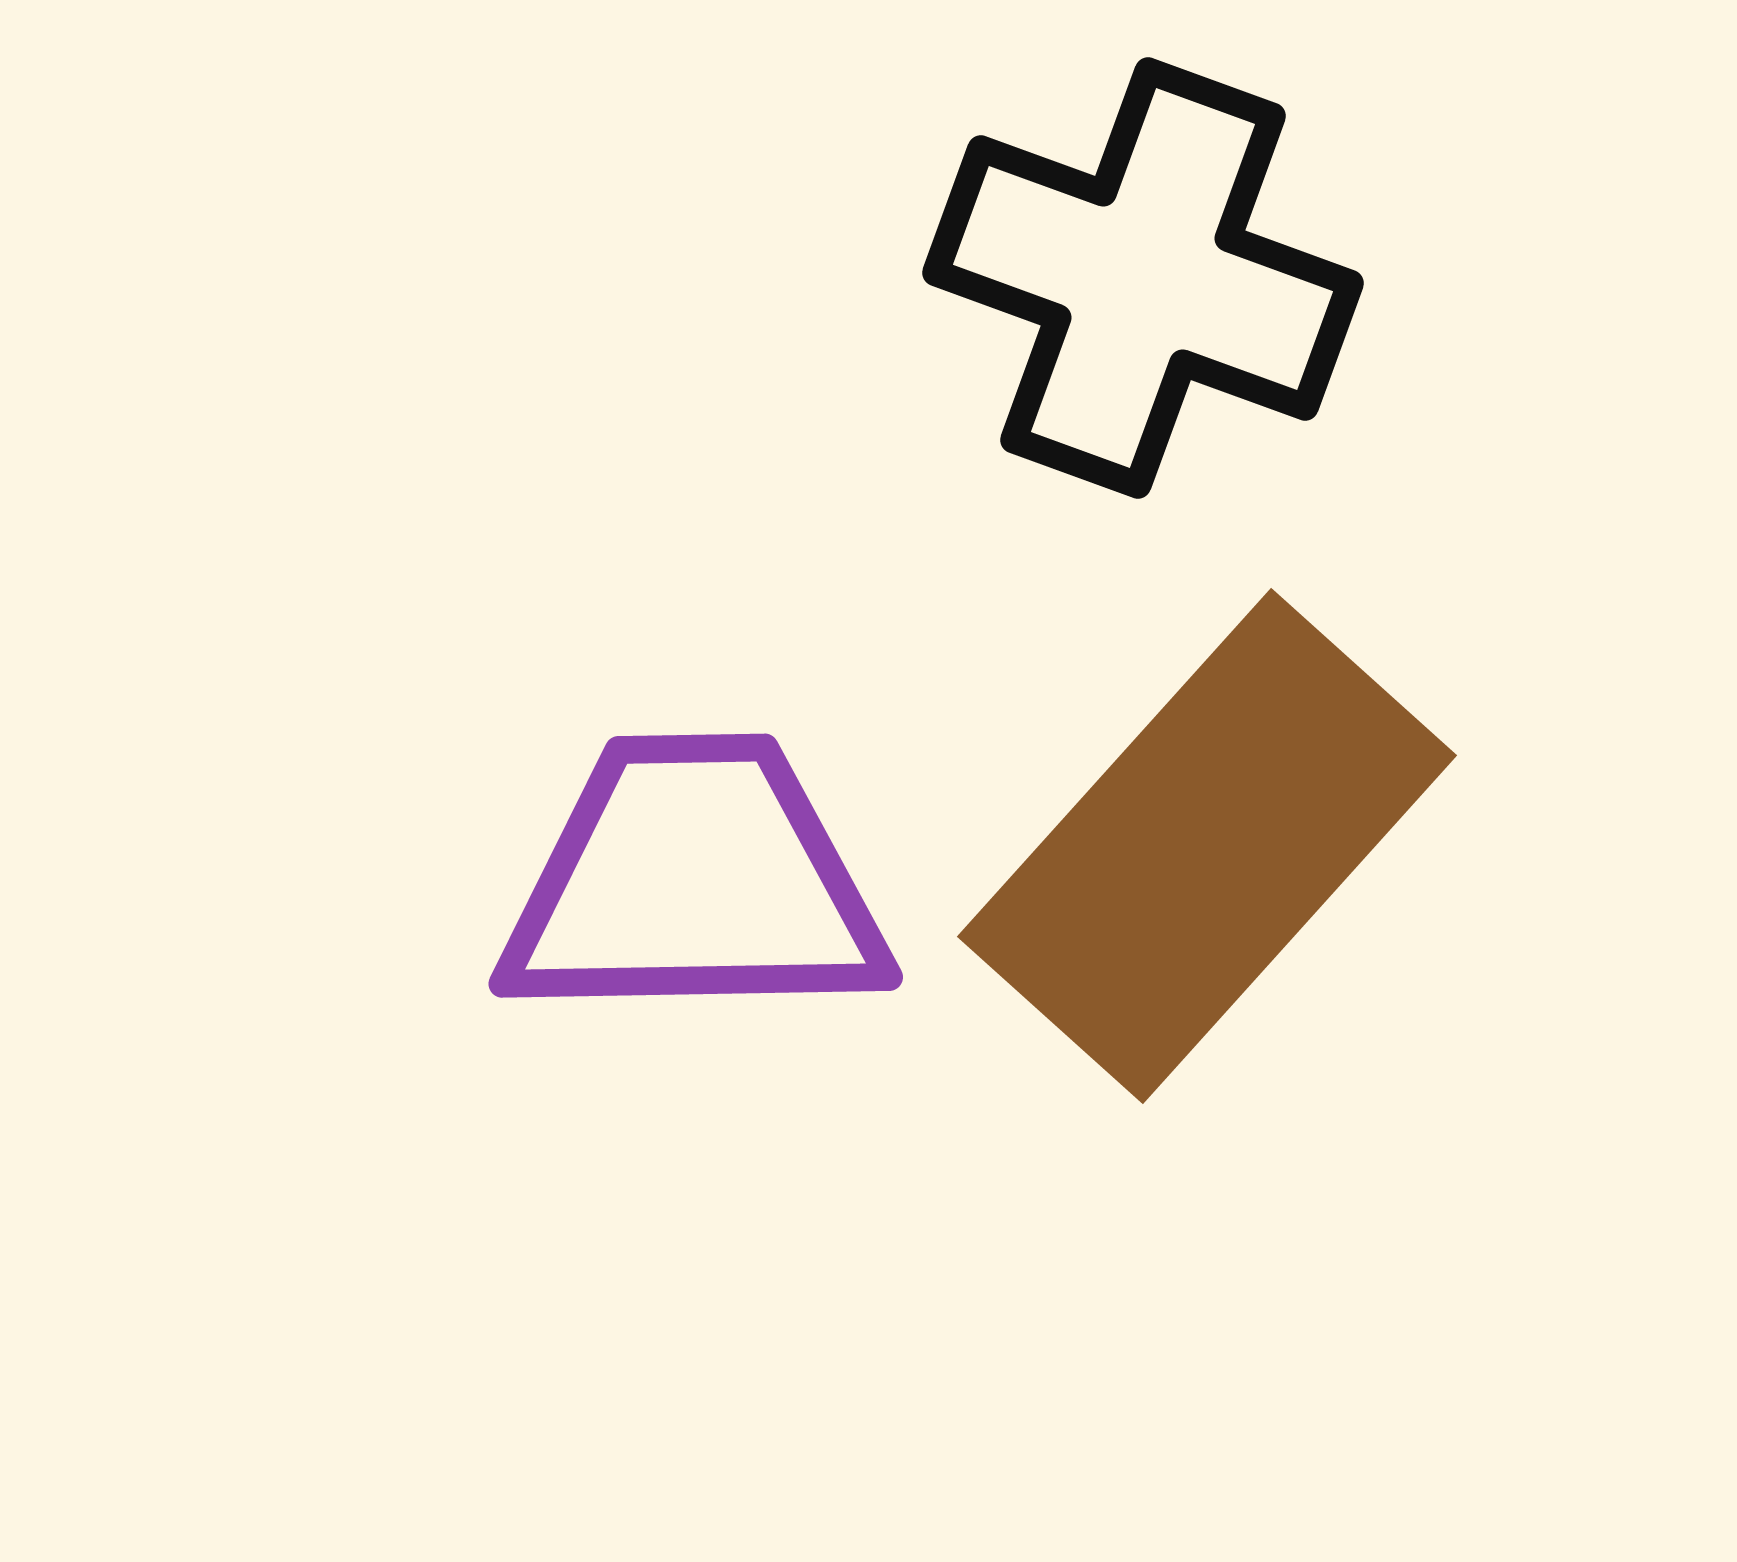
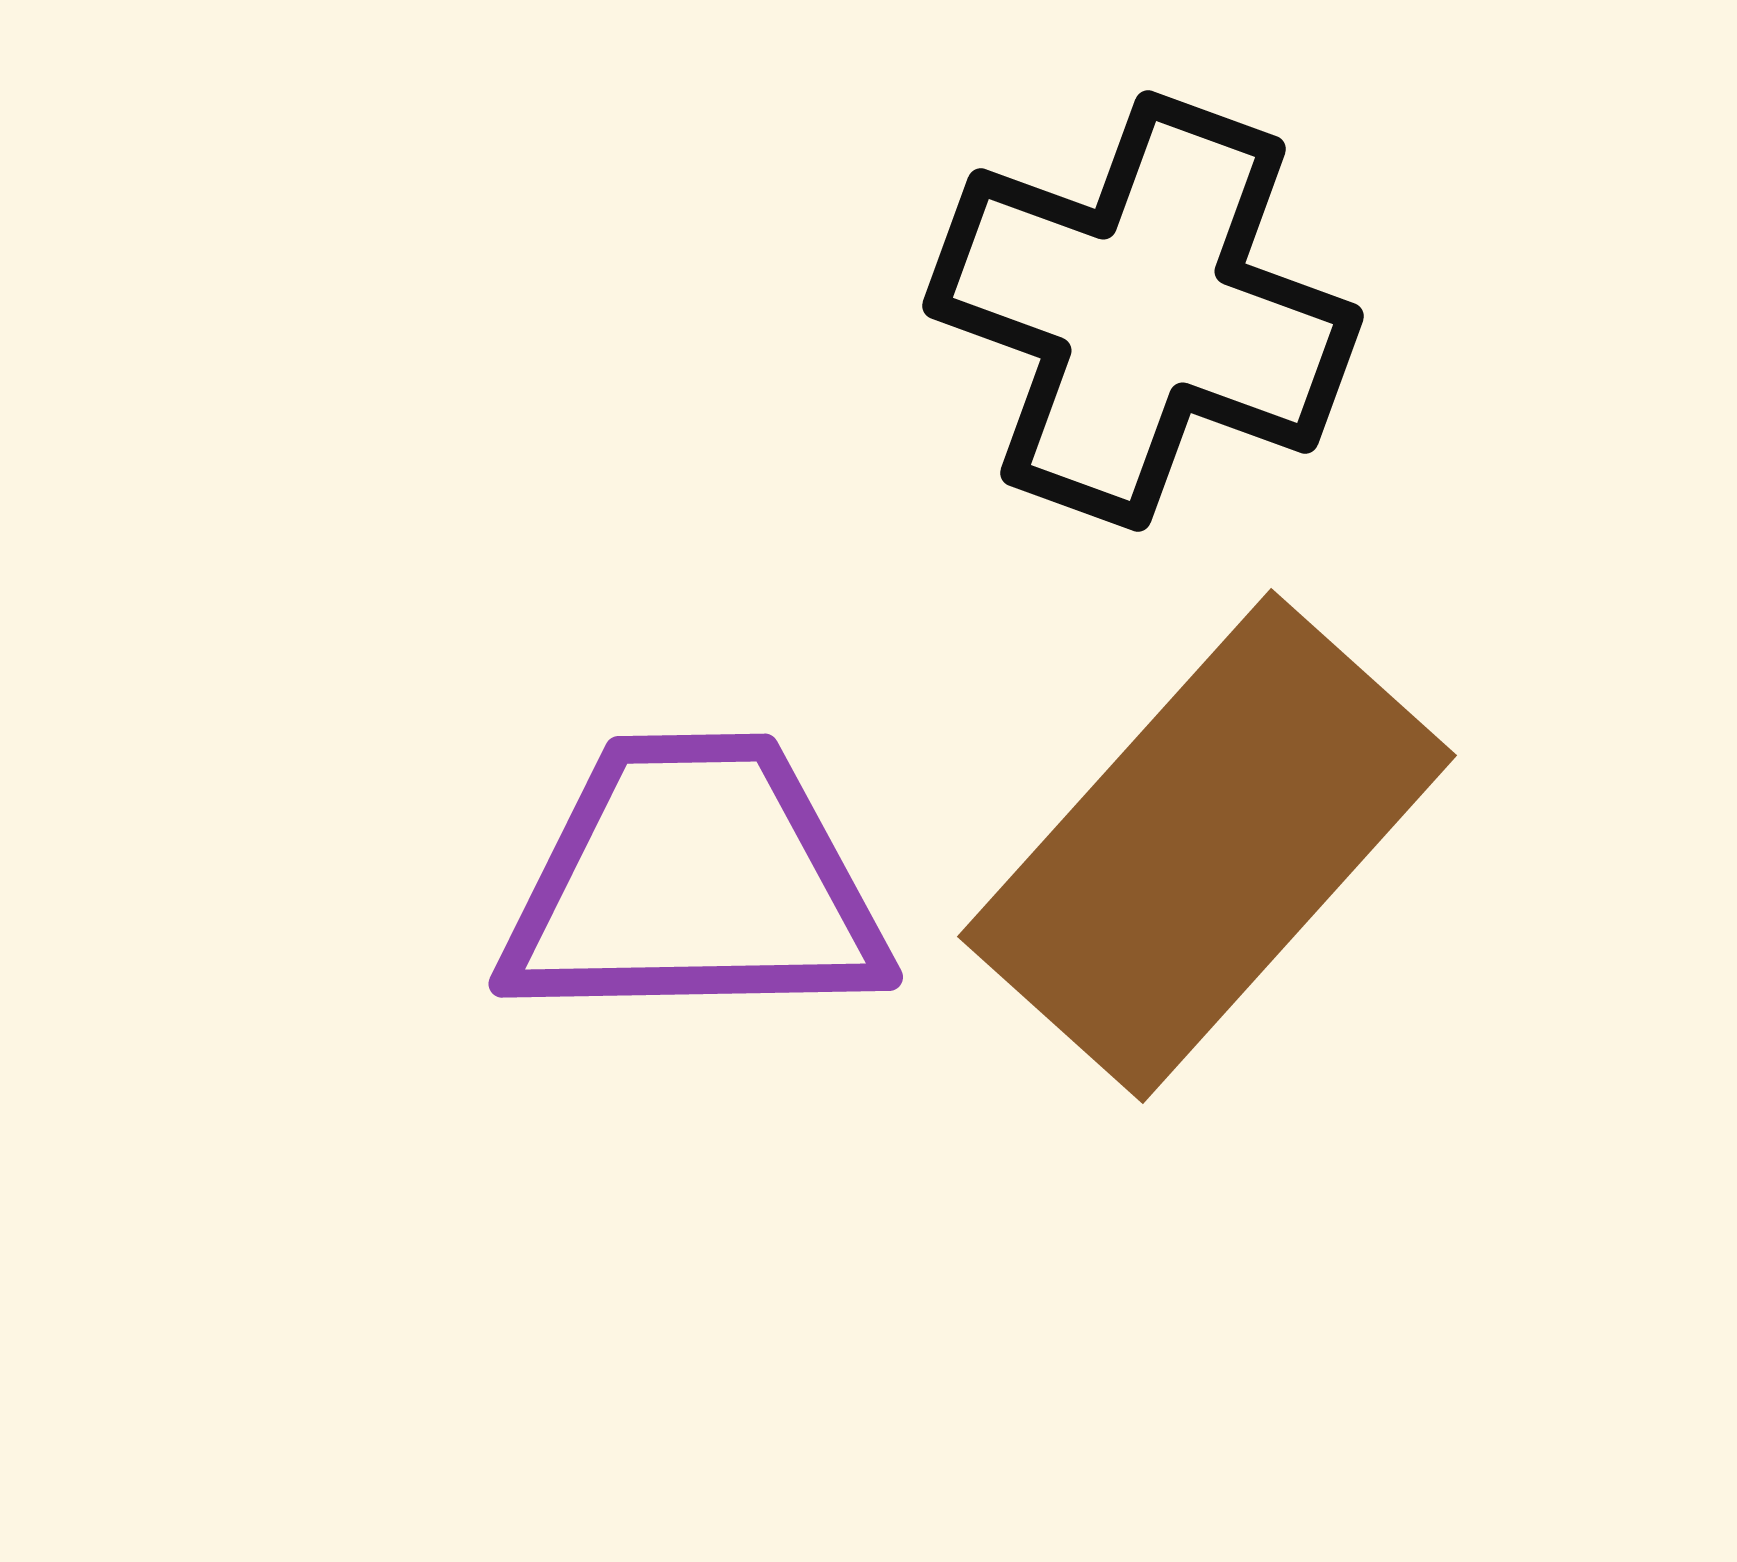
black cross: moved 33 px down
